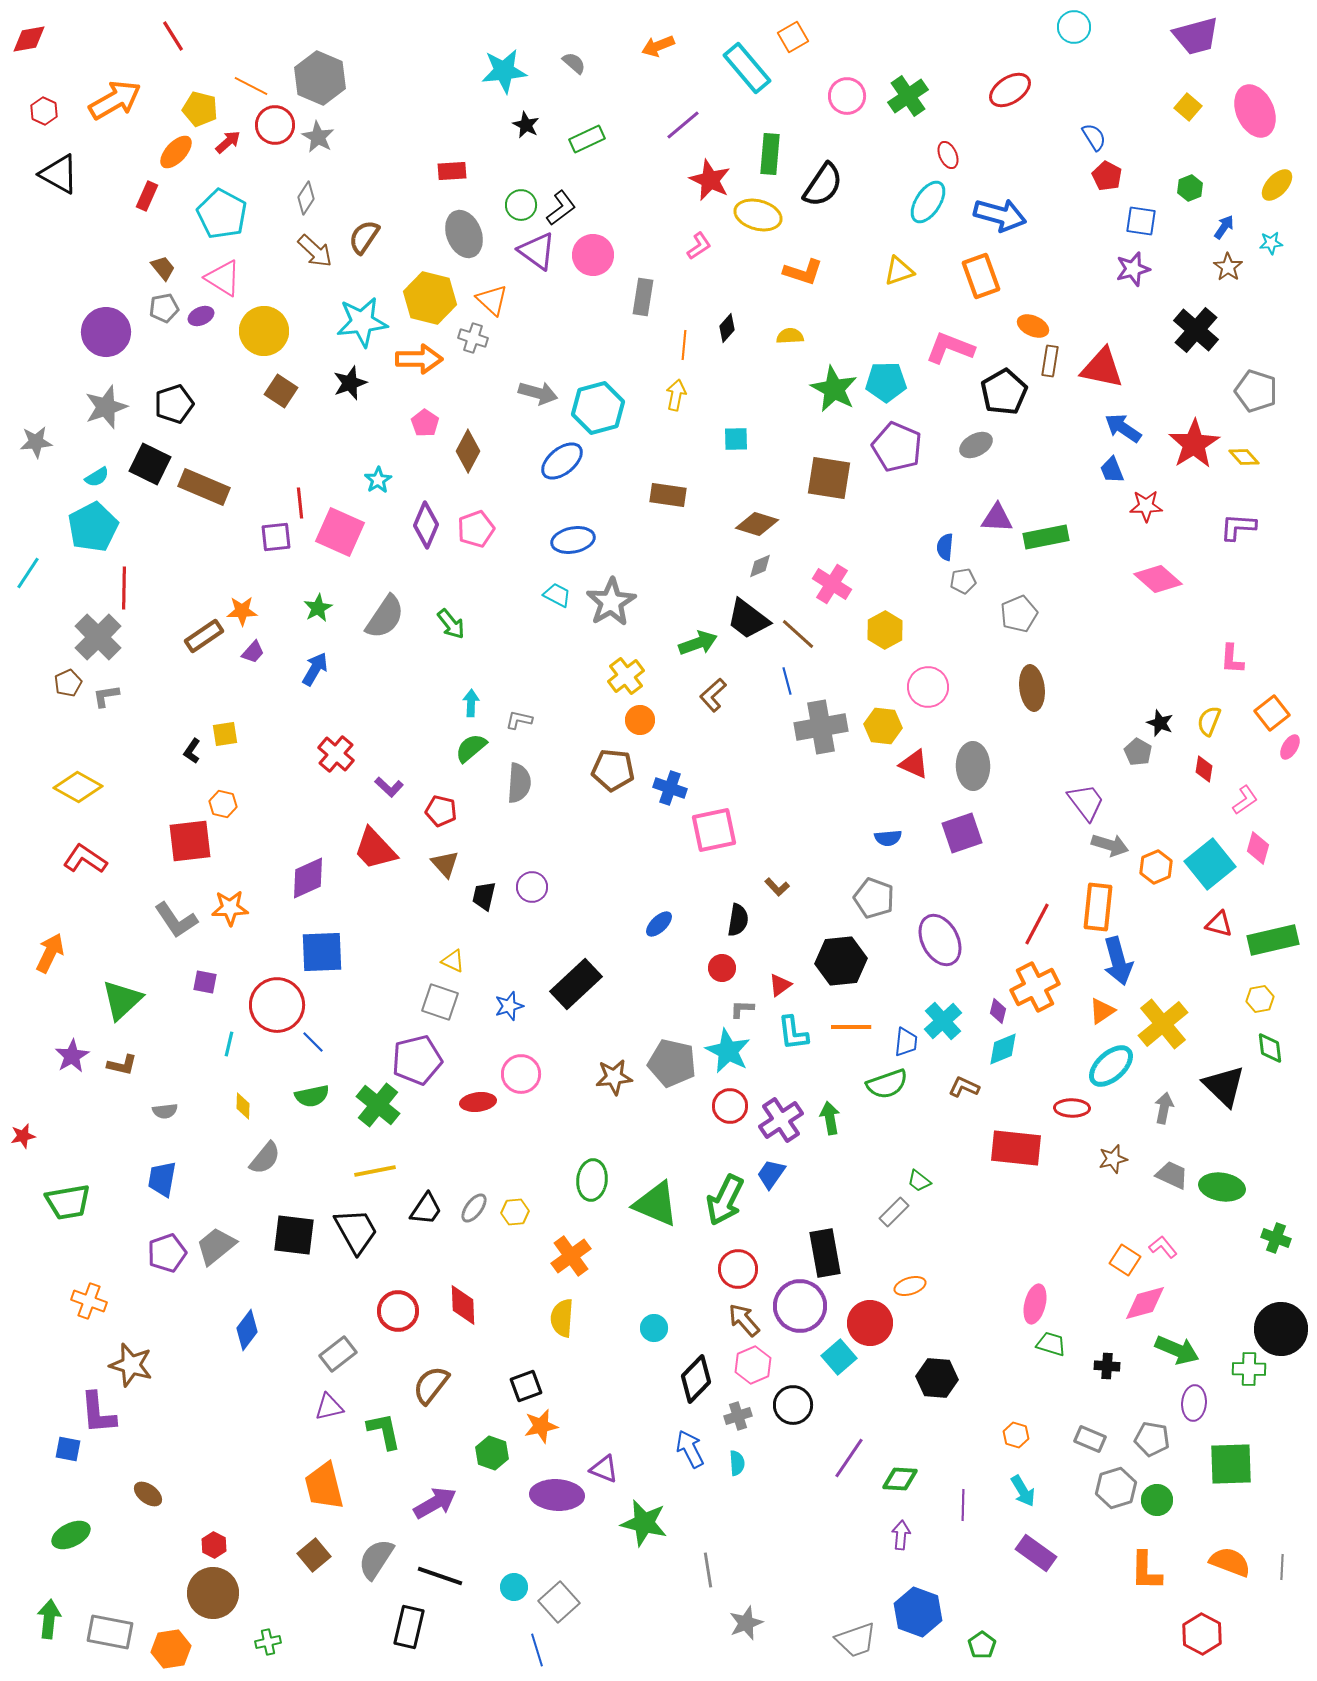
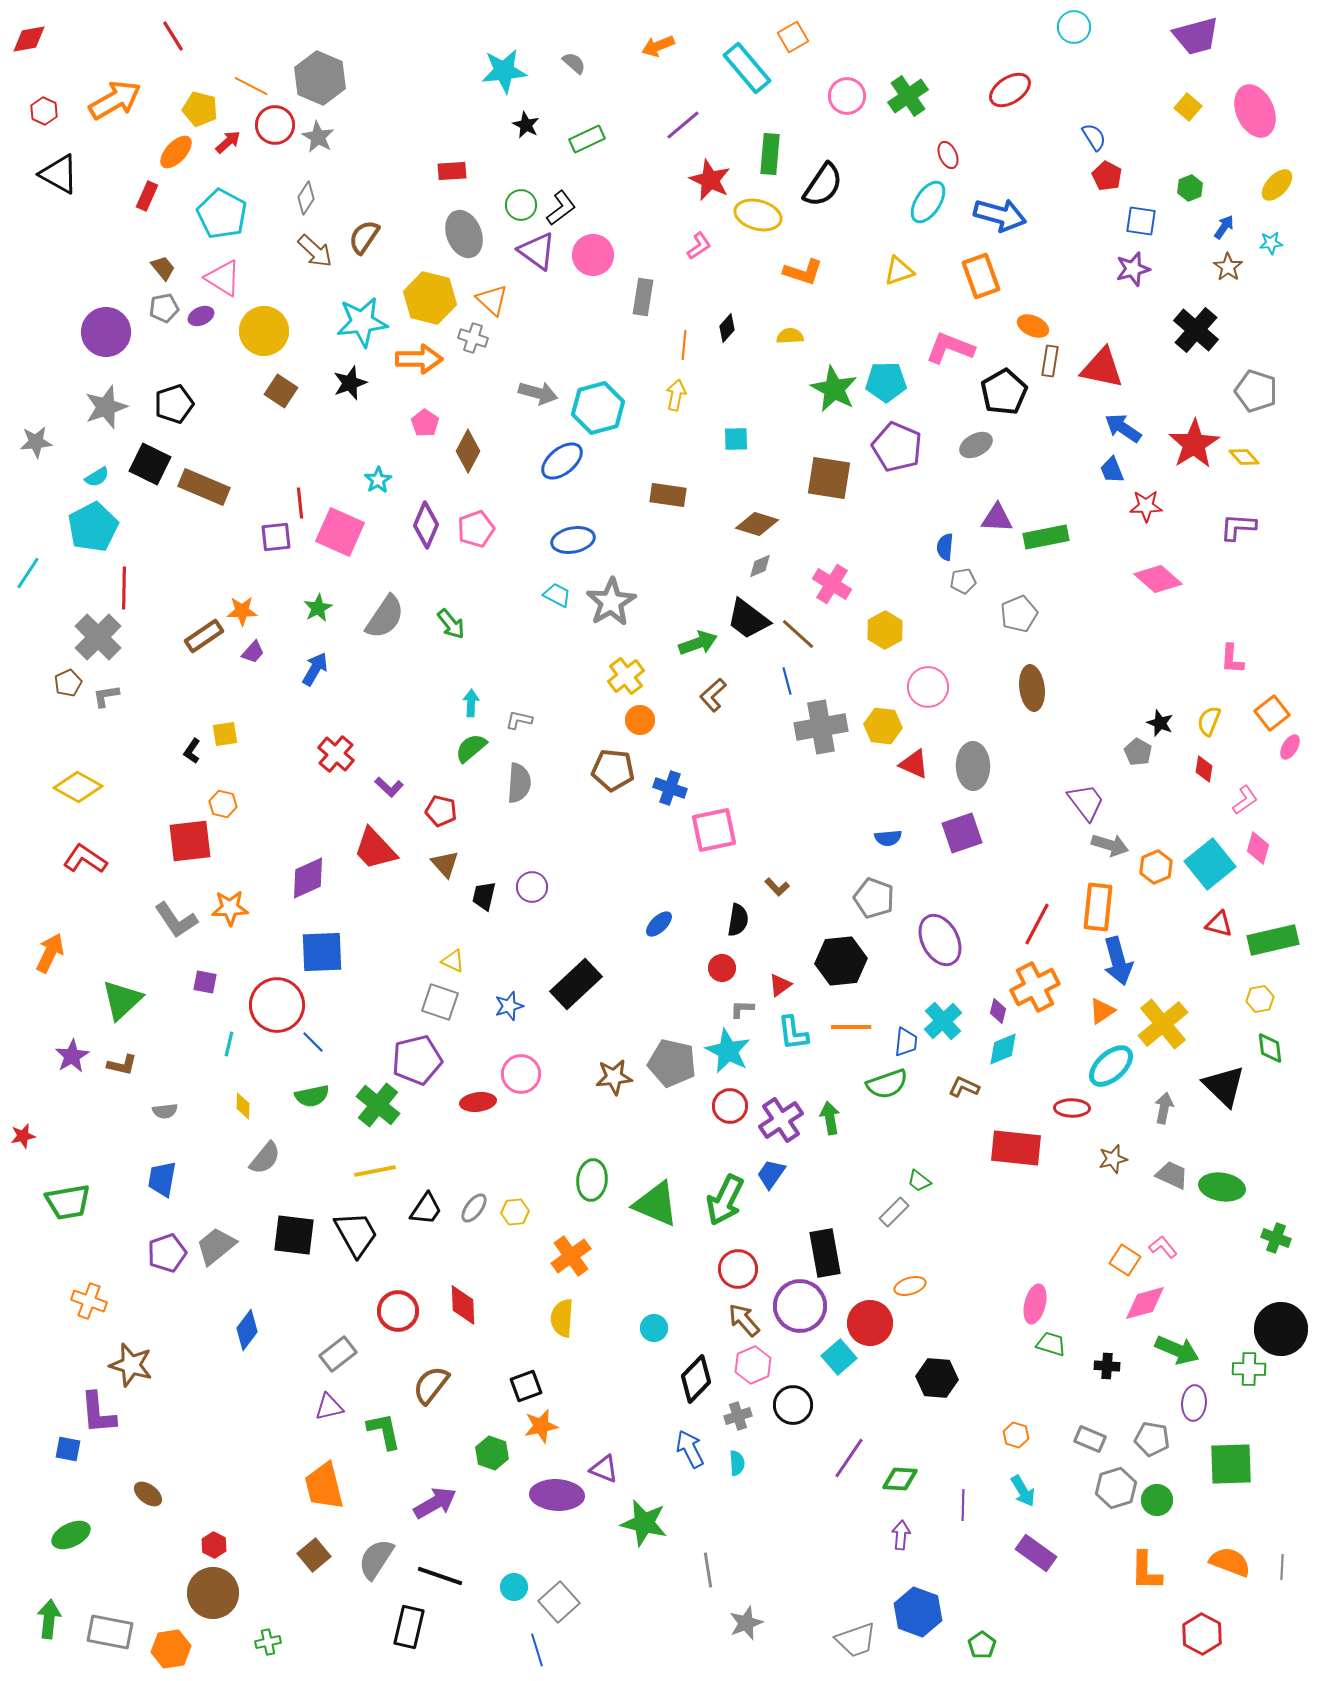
black trapezoid at (356, 1231): moved 3 px down
